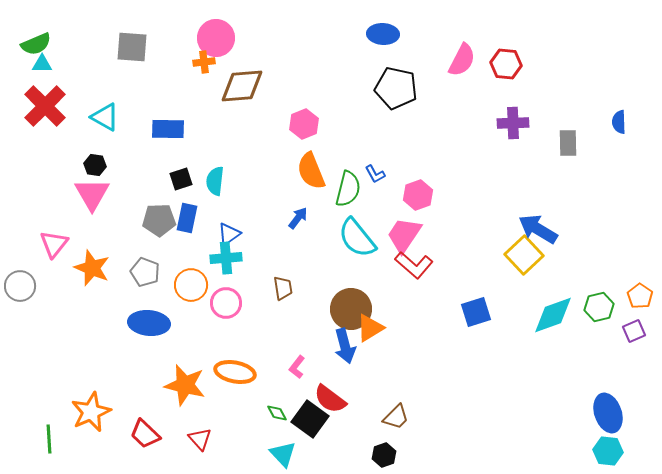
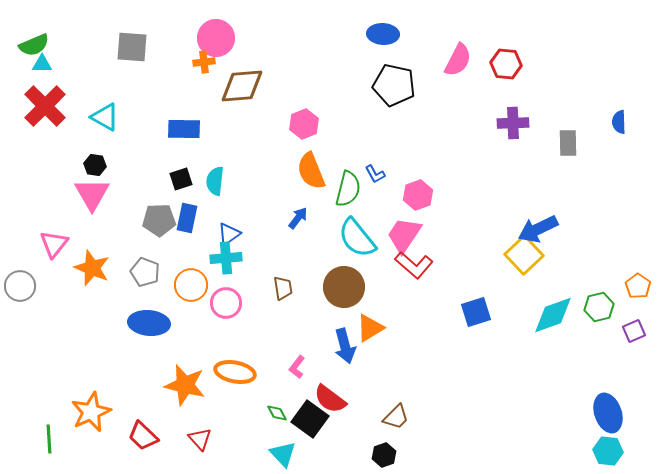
green semicircle at (36, 44): moved 2 px left, 1 px down
pink semicircle at (462, 60): moved 4 px left
black pentagon at (396, 88): moved 2 px left, 3 px up
blue rectangle at (168, 129): moved 16 px right
blue arrow at (538, 229): rotated 57 degrees counterclockwise
orange pentagon at (640, 296): moved 2 px left, 10 px up
brown circle at (351, 309): moved 7 px left, 22 px up
red trapezoid at (145, 434): moved 2 px left, 2 px down
